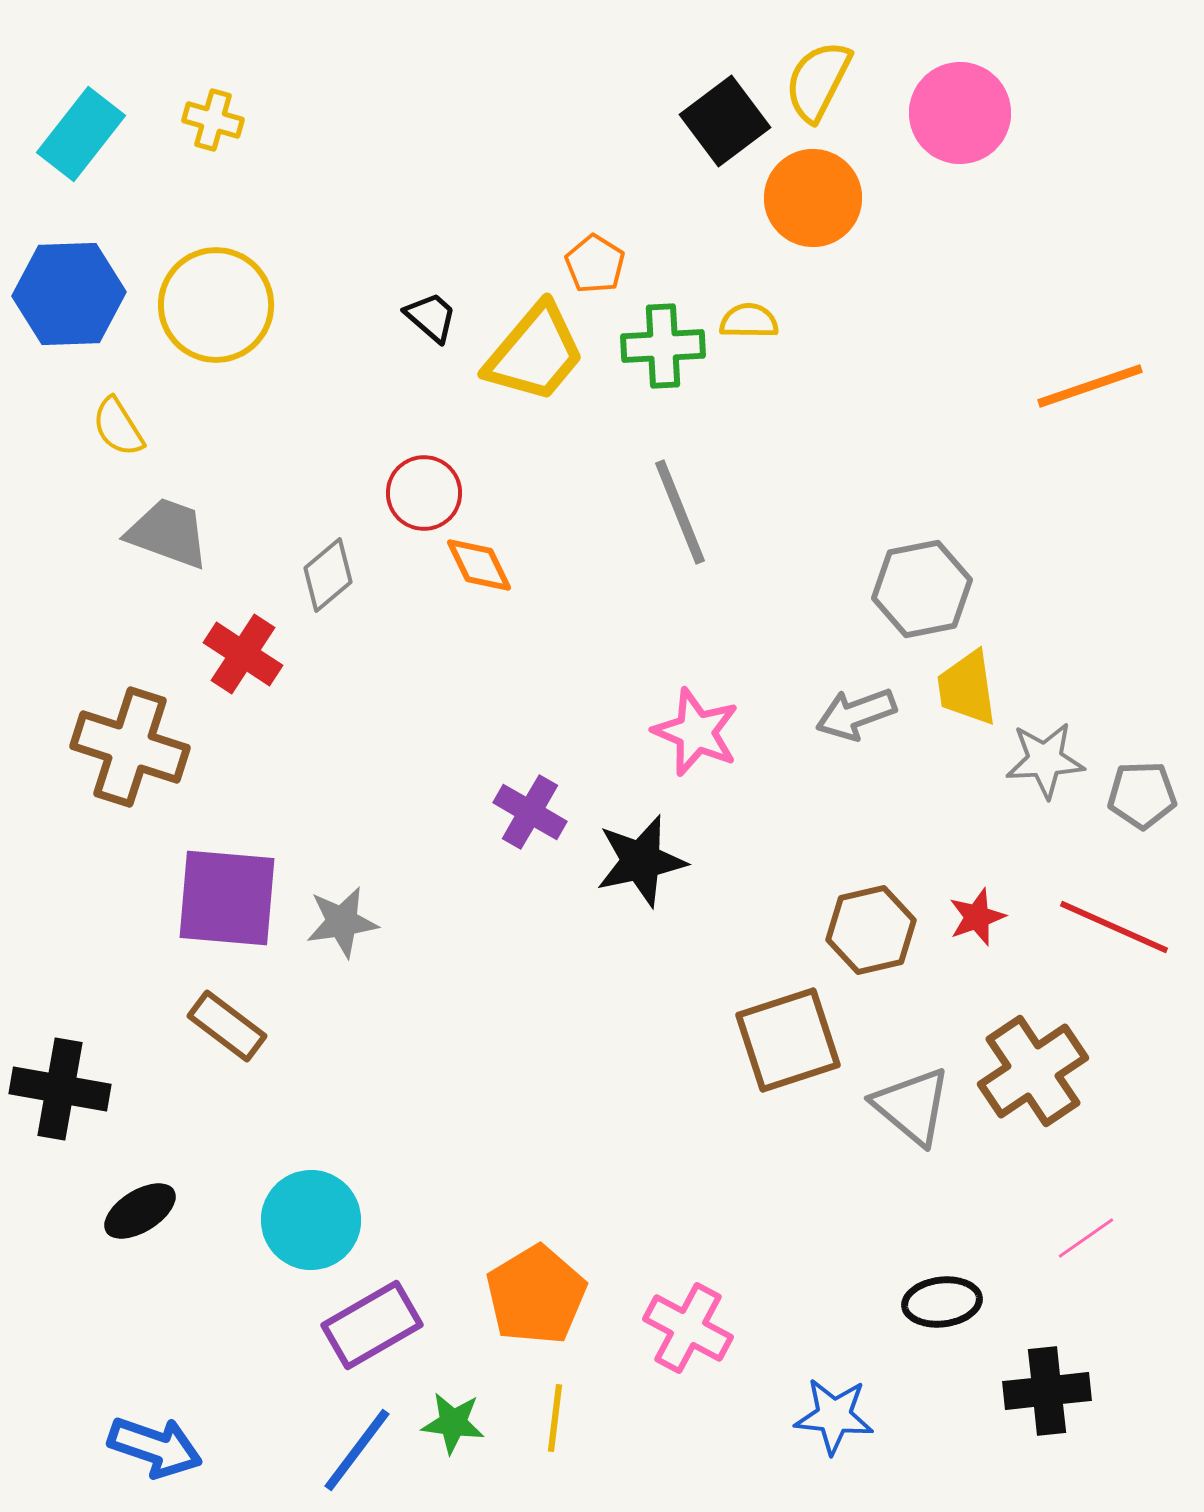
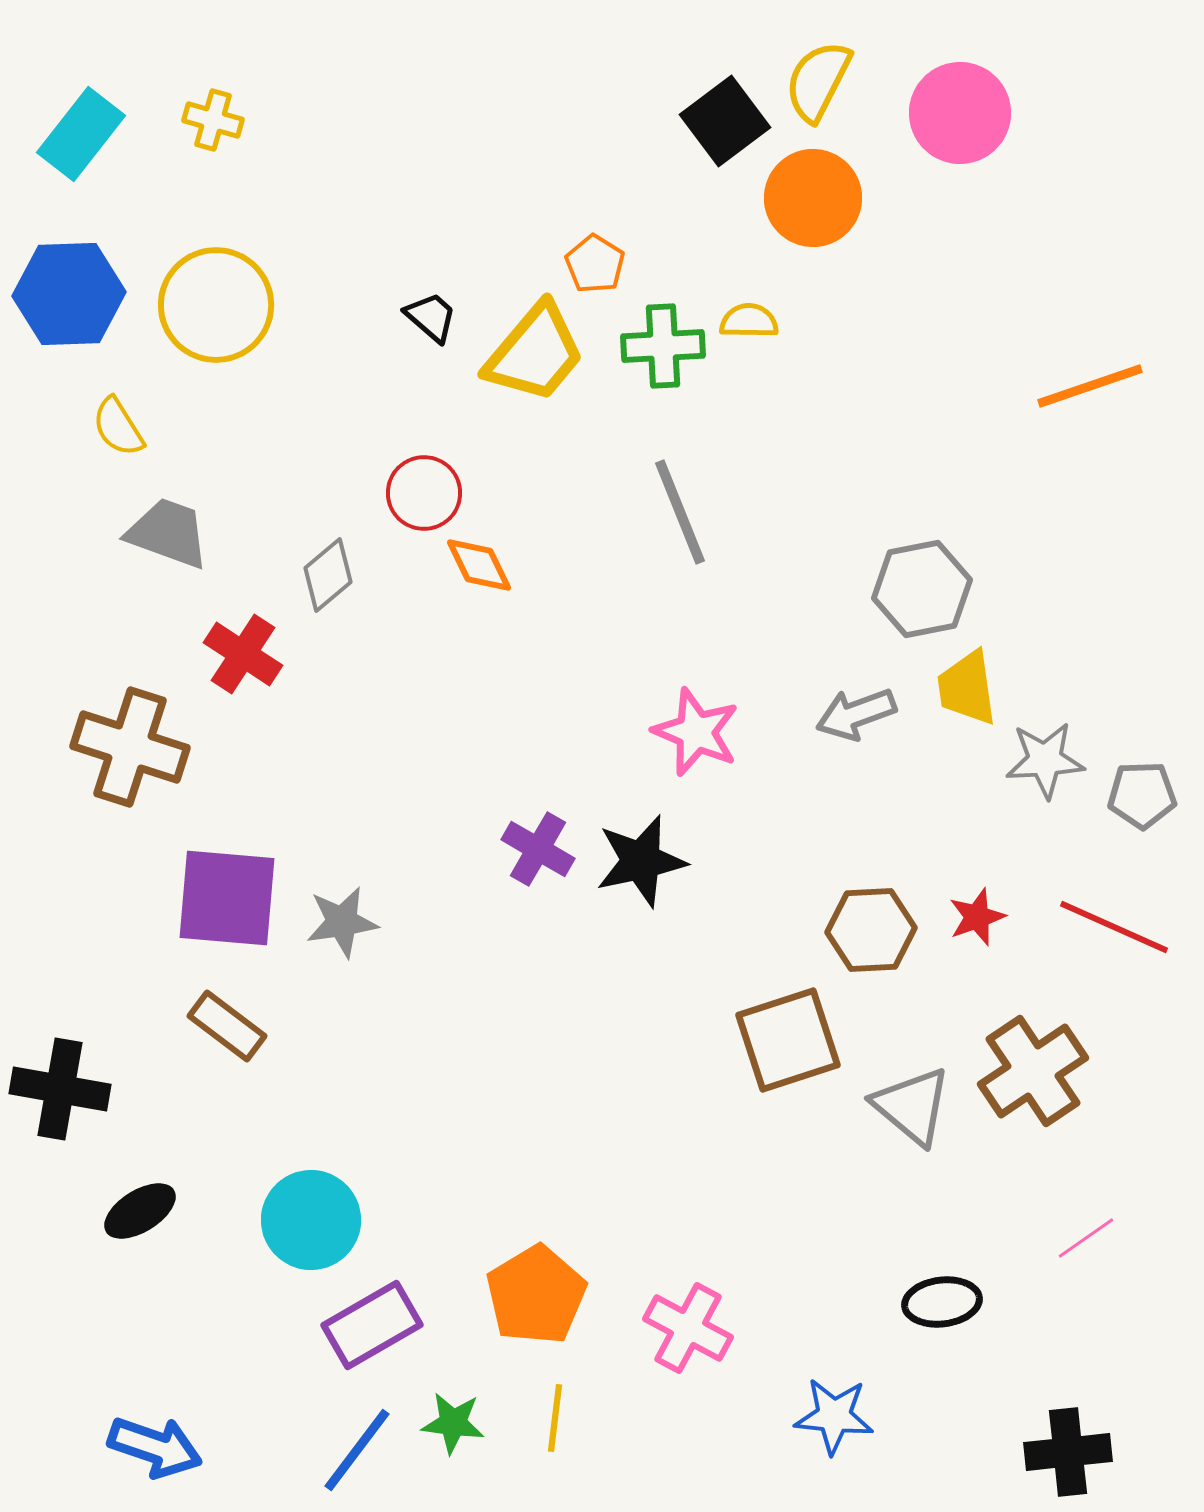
purple cross at (530, 812): moved 8 px right, 37 px down
brown hexagon at (871, 930): rotated 10 degrees clockwise
black cross at (1047, 1391): moved 21 px right, 61 px down
